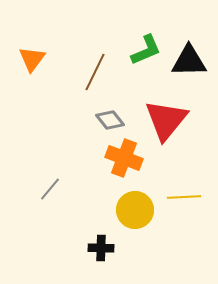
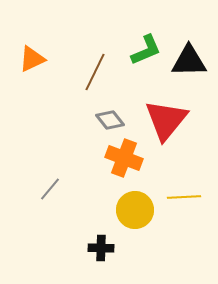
orange triangle: rotated 28 degrees clockwise
